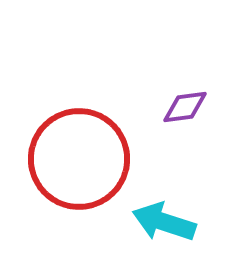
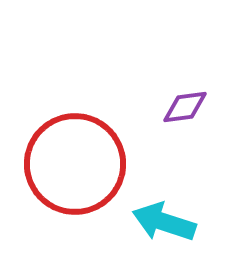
red circle: moved 4 px left, 5 px down
